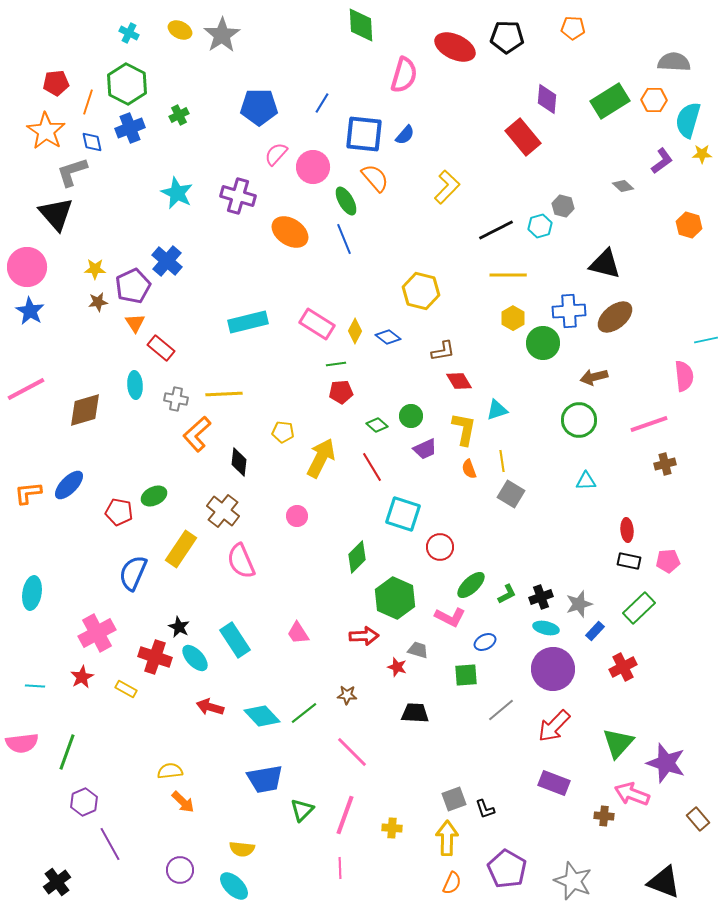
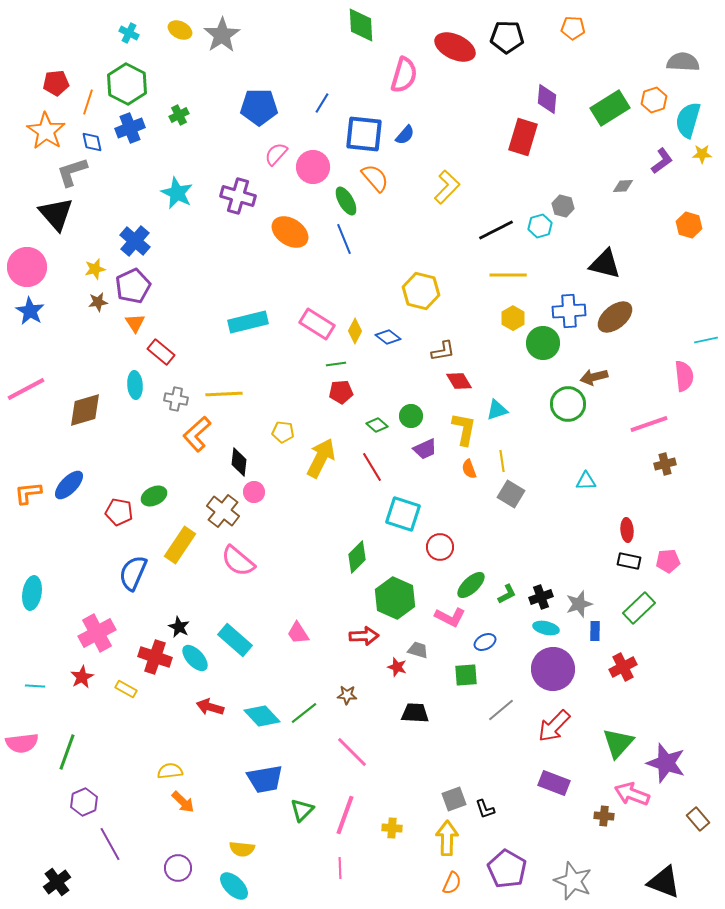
gray semicircle at (674, 62): moved 9 px right
orange hexagon at (654, 100): rotated 20 degrees counterclockwise
green rectangle at (610, 101): moved 7 px down
red rectangle at (523, 137): rotated 57 degrees clockwise
gray diamond at (623, 186): rotated 45 degrees counterclockwise
blue cross at (167, 261): moved 32 px left, 20 px up
yellow star at (95, 269): rotated 15 degrees counterclockwise
red rectangle at (161, 348): moved 4 px down
green circle at (579, 420): moved 11 px left, 16 px up
pink circle at (297, 516): moved 43 px left, 24 px up
yellow rectangle at (181, 549): moved 1 px left, 4 px up
pink semicircle at (241, 561): moved 3 px left; rotated 27 degrees counterclockwise
blue rectangle at (595, 631): rotated 42 degrees counterclockwise
cyan rectangle at (235, 640): rotated 16 degrees counterclockwise
purple circle at (180, 870): moved 2 px left, 2 px up
